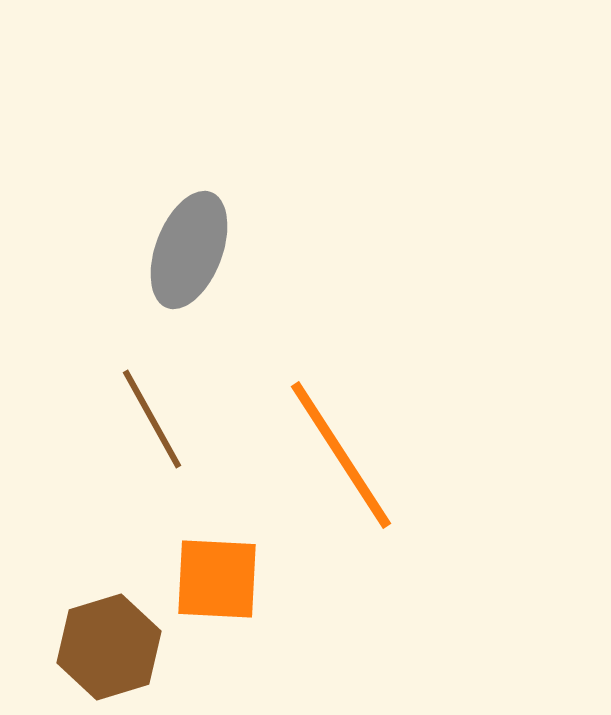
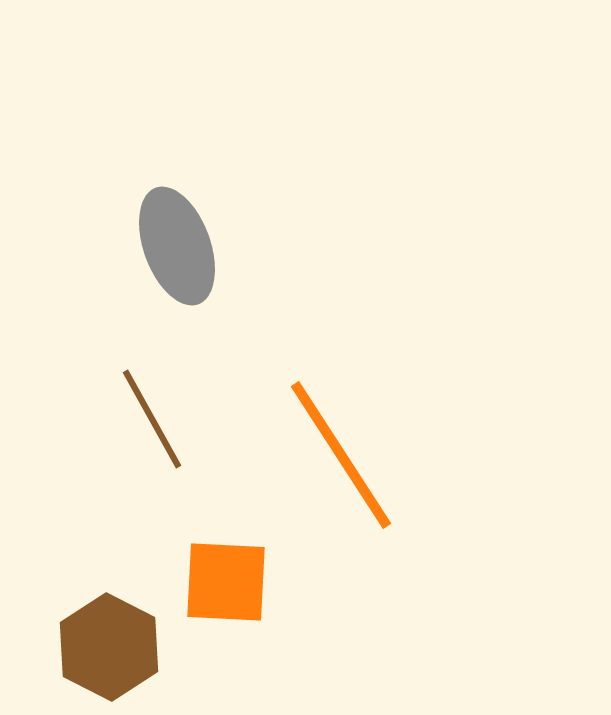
gray ellipse: moved 12 px left, 4 px up; rotated 41 degrees counterclockwise
orange square: moved 9 px right, 3 px down
brown hexagon: rotated 16 degrees counterclockwise
